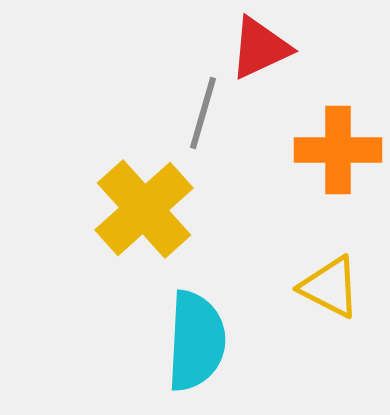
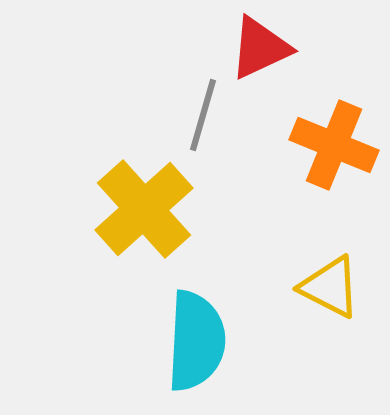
gray line: moved 2 px down
orange cross: moved 4 px left, 5 px up; rotated 22 degrees clockwise
